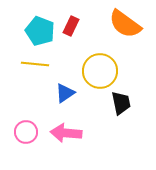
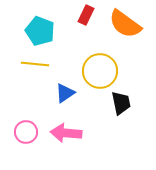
red rectangle: moved 15 px right, 11 px up
